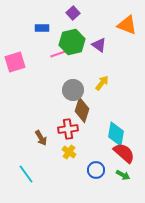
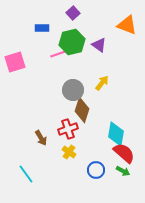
red cross: rotated 12 degrees counterclockwise
green arrow: moved 4 px up
